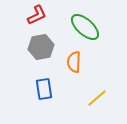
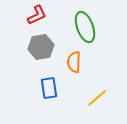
green ellipse: rotated 28 degrees clockwise
blue rectangle: moved 5 px right, 1 px up
